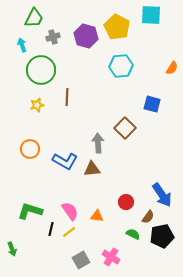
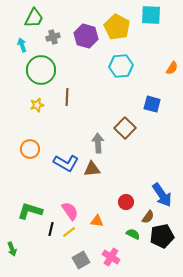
blue L-shape: moved 1 px right, 2 px down
orange triangle: moved 5 px down
